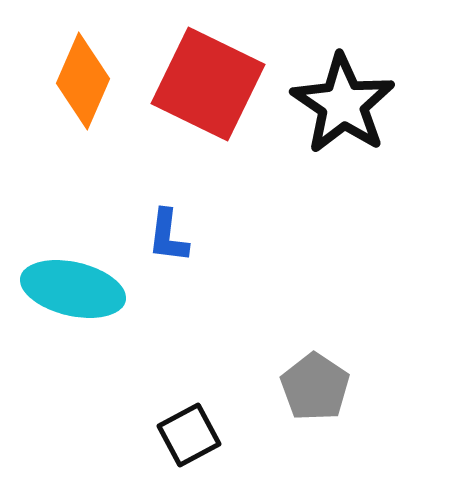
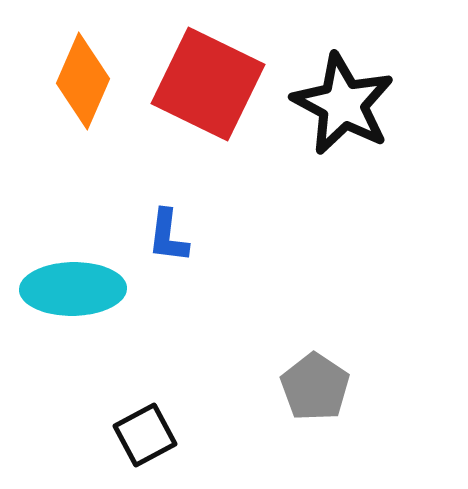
black star: rotated 6 degrees counterclockwise
cyan ellipse: rotated 14 degrees counterclockwise
black square: moved 44 px left
